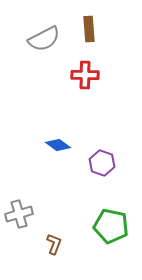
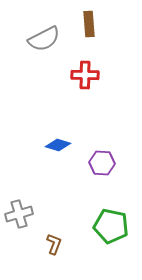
brown rectangle: moved 5 px up
blue diamond: rotated 20 degrees counterclockwise
purple hexagon: rotated 15 degrees counterclockwise
